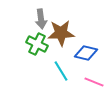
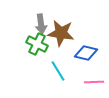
gray arrow: moved 5 px down
brown star: rotated 12 degrees clockwise
cyan line: moved 3 px left
pink line: rotated 24 degrees counterclockwise
